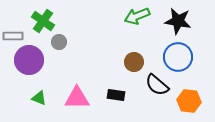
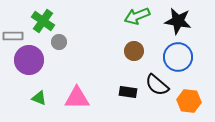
brown circle: moved 11 px up
black rectangle: moved 12 px right, 3 px up
